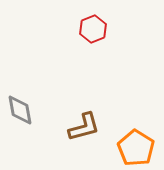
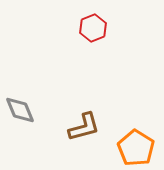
red hexagon: moved 1 px up
gray diamond: rotated 12 degrees counterclockwise
